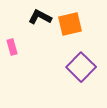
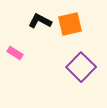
black L-shape: moved 4 px down
pink rectangle: moved 3 px right, 6 px down; rotated 42 degrees counterclockwise
